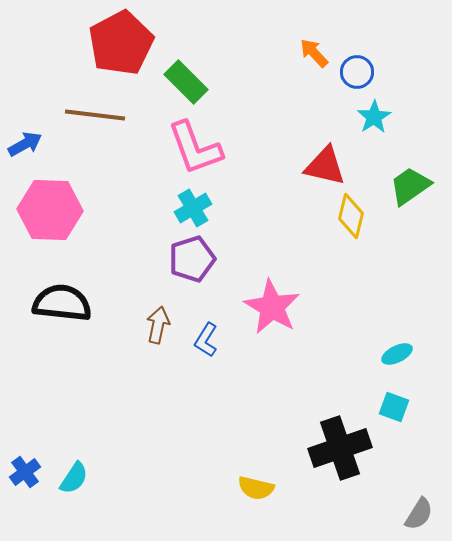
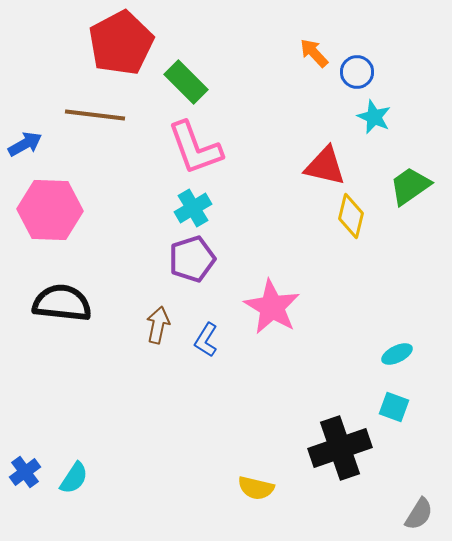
cyan star: rotated 16 degrees counterclockwise
